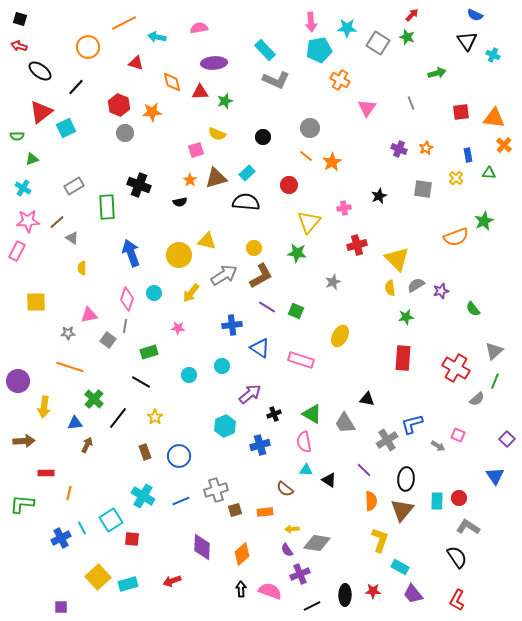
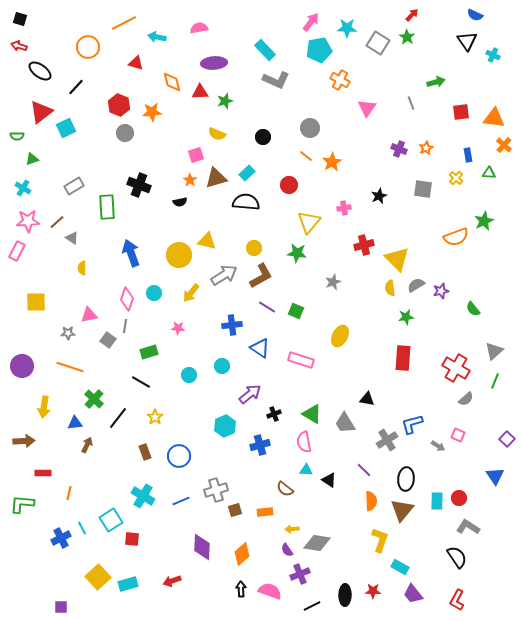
pink arrow at (311, 22): rotated 138 degrees counterclockwise
green star at (407, 37): rotated 14 degrees clockwise
green arrow at (437, 73): moved 1 px left, 9 px down
pink square at (196, 150): moved 5 px down
red cross at (357, 245): moved 7 px right
purple circle at (18, 381): moved 4 px right, 15 px up
gray semicircle at (477, 399): moved 11 px left
red rectangle at (46, 473): moved 3 px left
